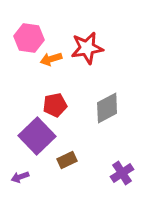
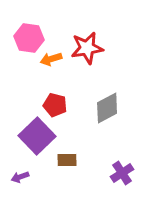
red pentagon: rotated 25 degrees clockwise
brown rectangle: rotated 24 degrees clockwise
